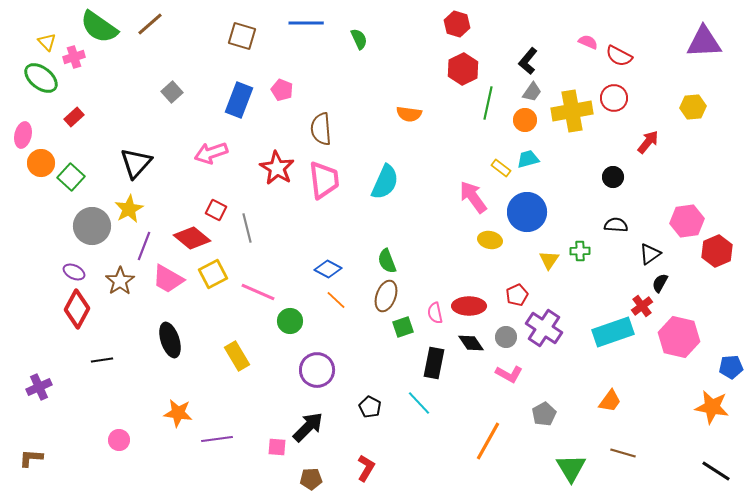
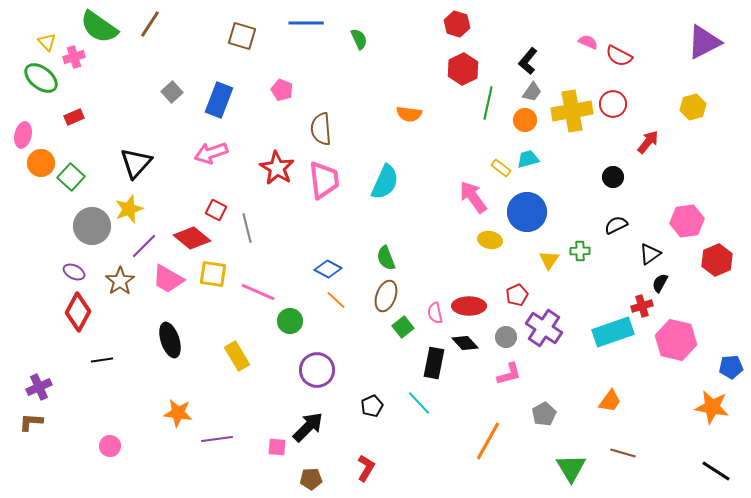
brown line at (150, 24): rotated 16 degrees counterclockwise
purple triangle at (704, 42): rotated 24 degrees counterclockwise
red circle at (614, 98): moved 1 px left, 6 px down
blue rectangle at (239, 100): moved 20 px left
yellow hexagon at (693, 107): rotated 10 degrees counterclockwise
red rectangle at (74, 117): rotated 18 degrees clockwise
yellow star at (129, 209): rotated 8 degrees clockwise
black semicircle at (616, 225): rotated 30 degrees counterclockwise
purple line at (144, 246): rotated 24 degrees clockwise
red hexagon at (717, 251): moved 9 px down
green semicircle at (387, 261): moved 1 px left, 3 px up
yellow square at (213, 274): rotated 36 degrees clockwise
red cross at (642, 306): rotated 20 degrees clockwise
red diamond at (77, 309): moved 1 px right, 3 px down
green square at (403, 327): rotated 20 degrees counterclockwise
pink hexagon at (679, 337): moved 3 px left, 3 px down
black diamond at (471, 343): moved 6 px left; rotated 8 degrees counterclockwise
pink L-shape at (509, 374): rotated 44 degrees counterclockwise
black pentagon at (370, 407): moved 2 px right, 1 px up; rotated 20 degrees clockwise
pink circle at (119, 440): moved 9 px left, 6 px down
brown L-shape at (31, 458): moved 36 px up
